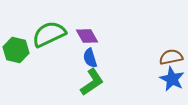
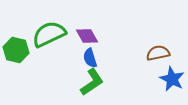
brown semicircle: moved 13 px left, 4 px up
